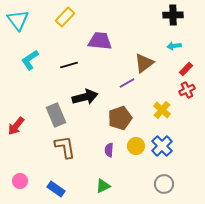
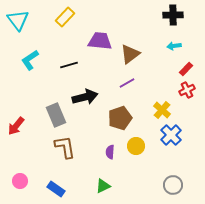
brown triangle: moved 14 px left, 9 px up
blue cross: moved 9 px right, 11 px up
purple semicircle: moved 1 px right, 2 px down
gray circle: moved 9 px right, 1 px down
